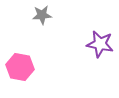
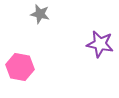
gray star: moved 2 px left, 1 px up; rotated 18 degrees clockwise
